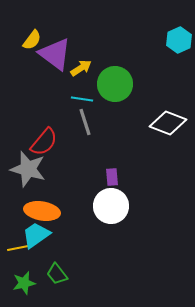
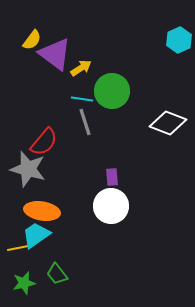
green circle: moved 3 px left, 7 px down
